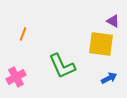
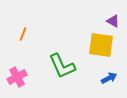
yellow square: moved 1 px down
pink cross: moved 1 px right
